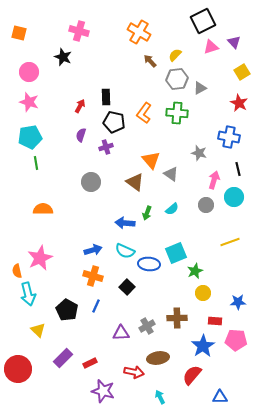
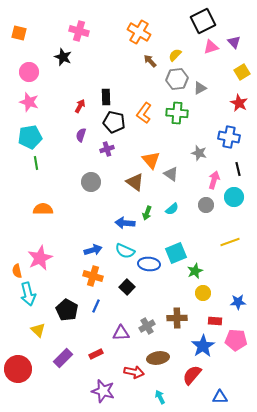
purple cross at (106, 147): moved 1 px right, 2 px down
red rectangle at (90, 363): moved 6 px right, 9 px up
